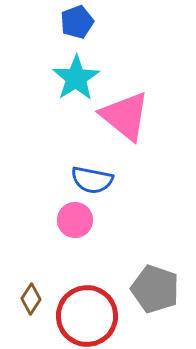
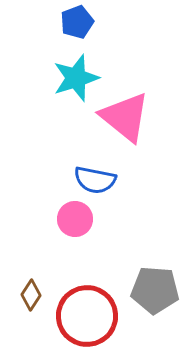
cyan star: rotated 15 degrees clockwise
pink triangle: moved 1 px down
blue semicircle: moved 3 px right
pink circle: moved 1 px up
gray pentagon: moved 1 px down; rotated 15 degrees counterclockwise
brown diamond: moved 4 px up
